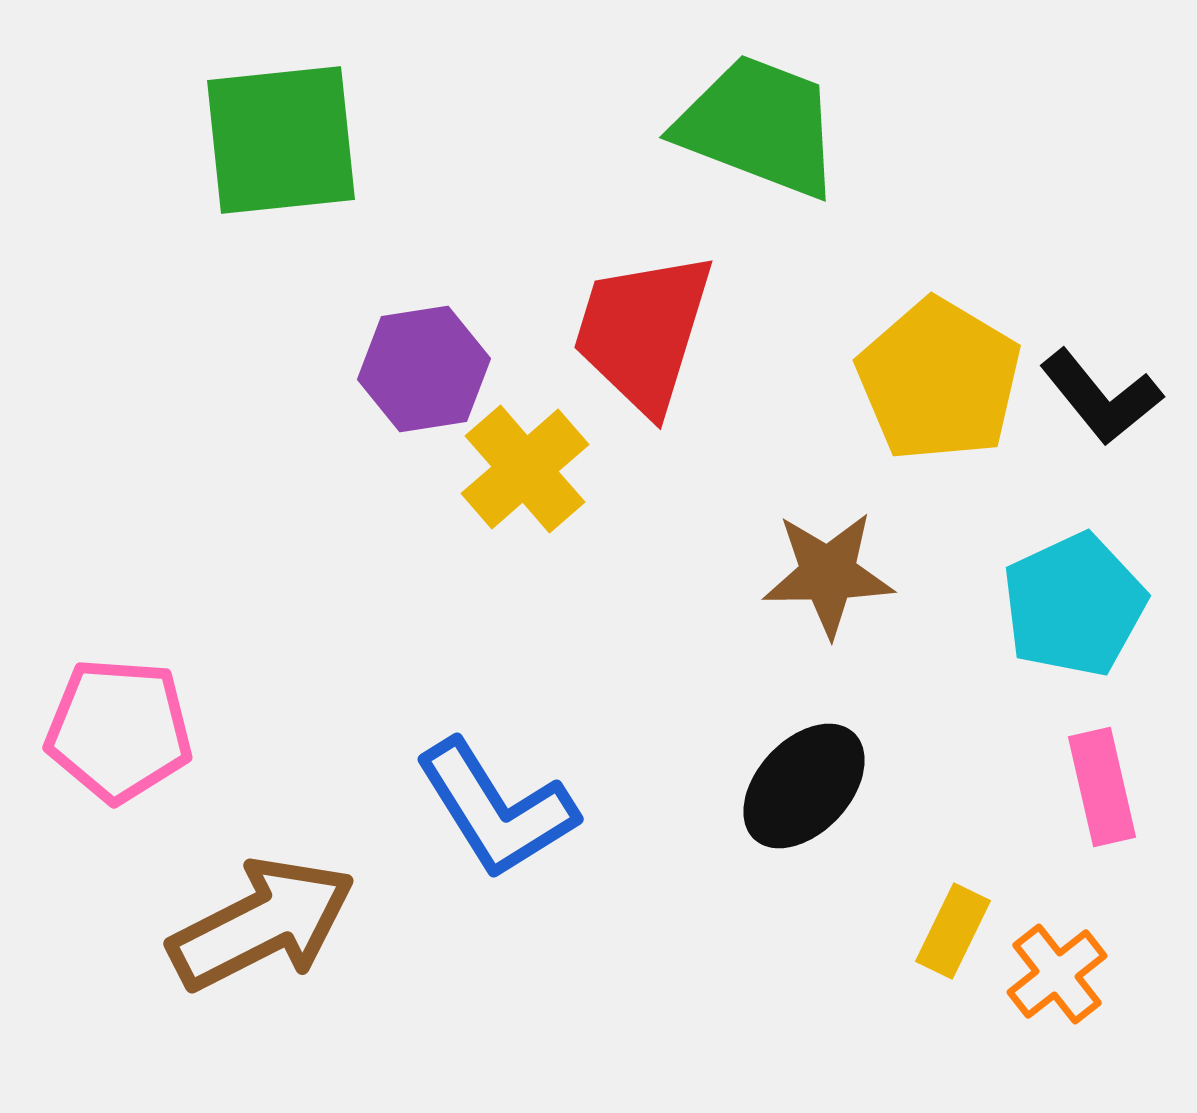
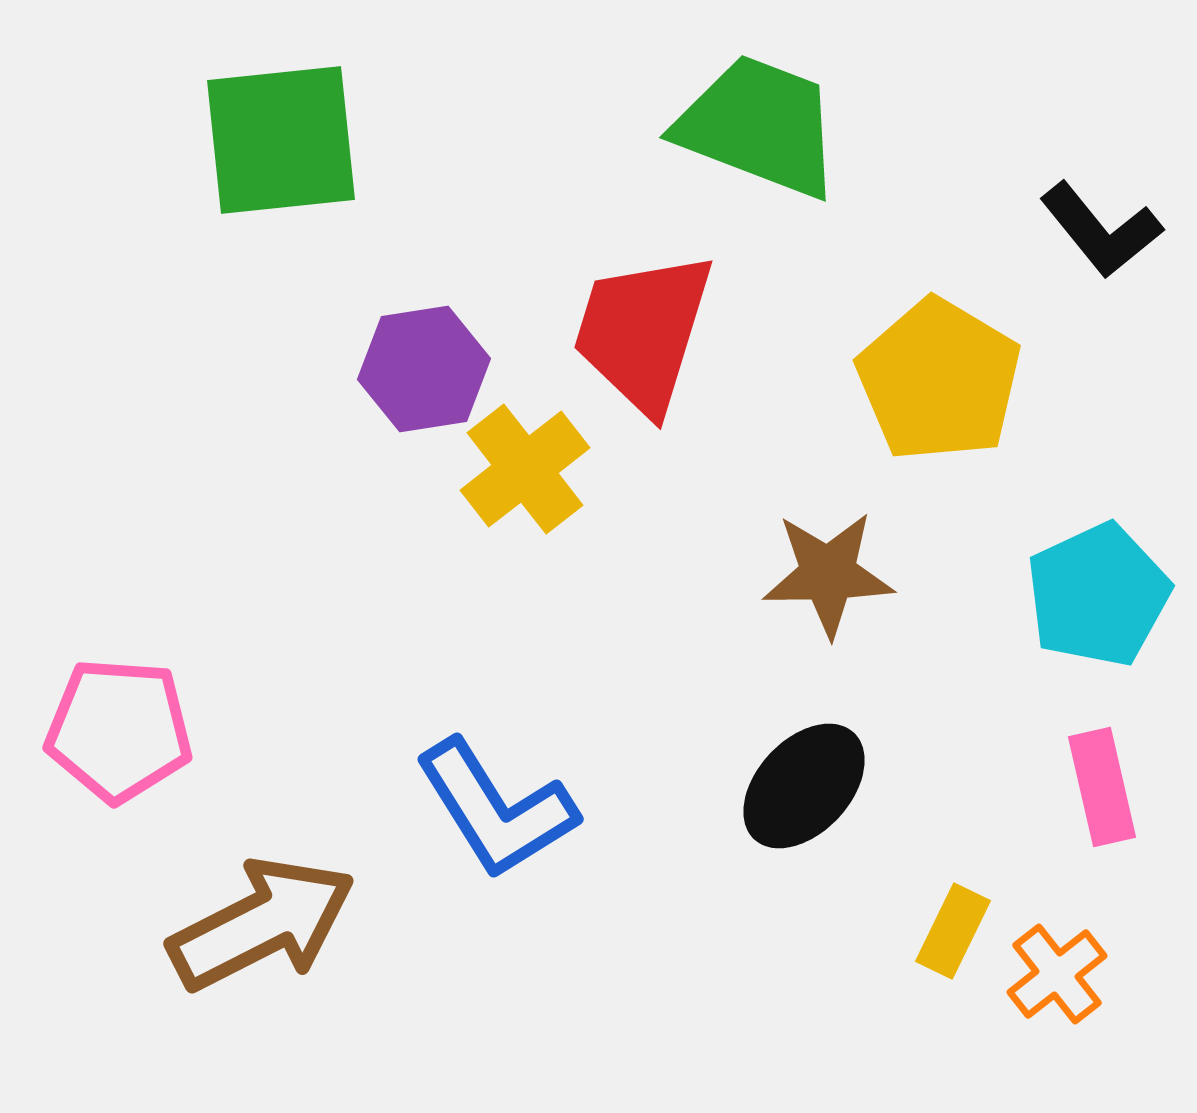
black L-shape: moved 167 px up
yellow cross: rotated 3 degrees clockwise
cyan pentagon: moved 24 px right, 10 px up
